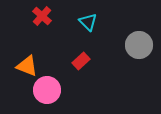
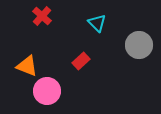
cyan triangle: moved 9 px right, 1 px down
pink circle: moved 1 px down
